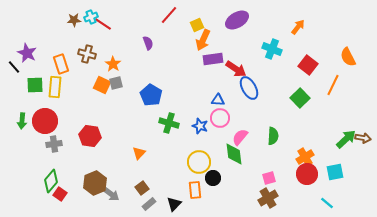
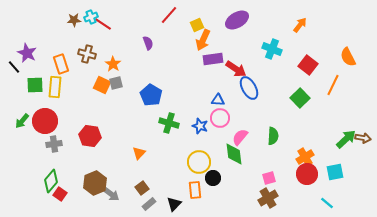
orange arrow at (298, 27): moved 2 px right, 2 px up
green arrow at (22, 121): rotated 35 degrees clockwise
